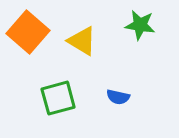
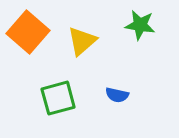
yellow triangle: rotated 48 degrees clockwise
blue semicircle: moved 1 px left, 2 px up
